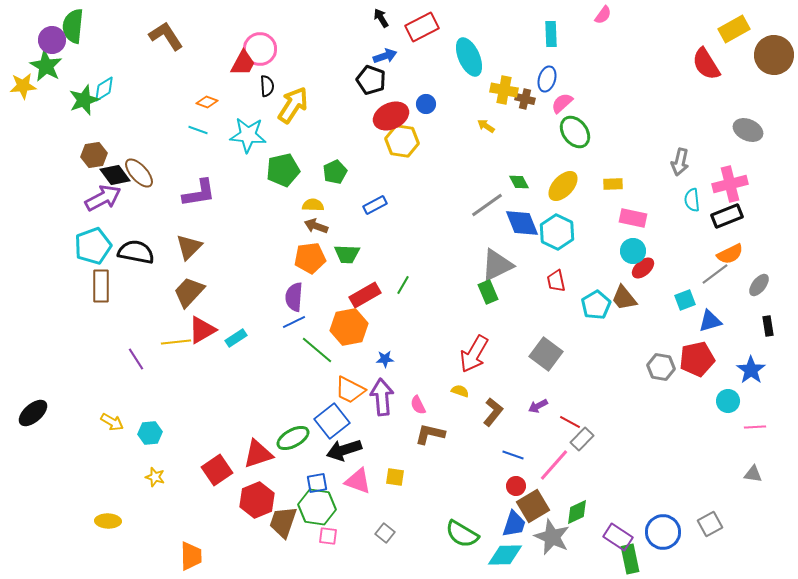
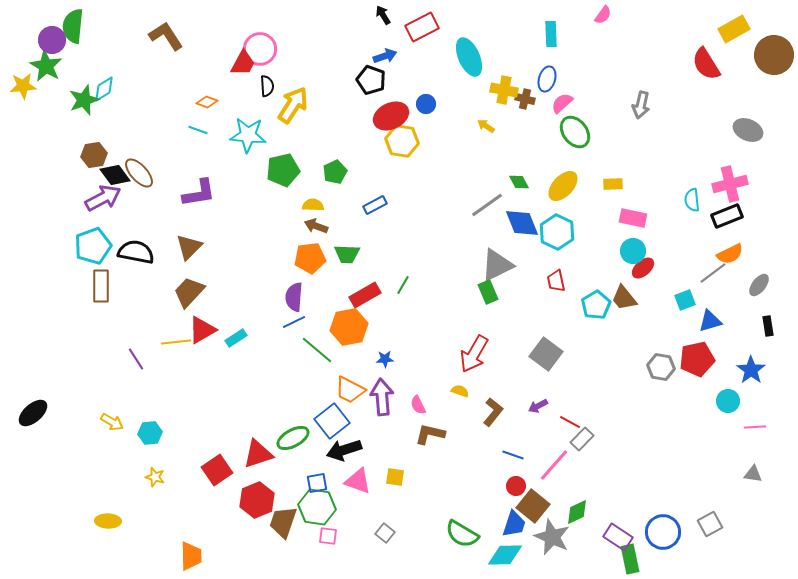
black arrow at (381, 18): moved 2 px right, 3 px up
gray arrow at (680, 162): moved 39 px left, 57 px up
gray line at (715, 274): moved 2 px left, 1 px up
brown square at (533, 506): rotated 20 degrees counterclockwise
